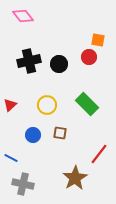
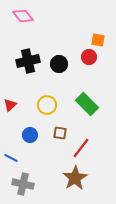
black cross: moved 1 px left
blue circle: moved 3 px left
red line: moved 18 px left, 6 px up
